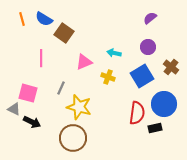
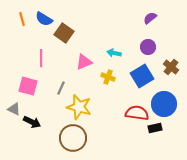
pink square: moved 7 px up
red semicircle: rotated 90 degrees counterclockwise
